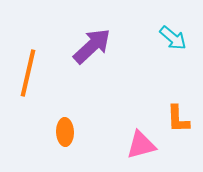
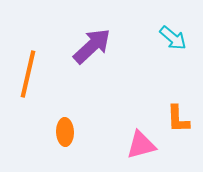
orange line: moved 1 px down
